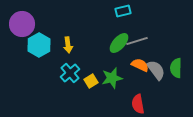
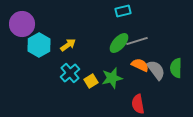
yellow arrow: rotated 119 degrees counterclockwise
